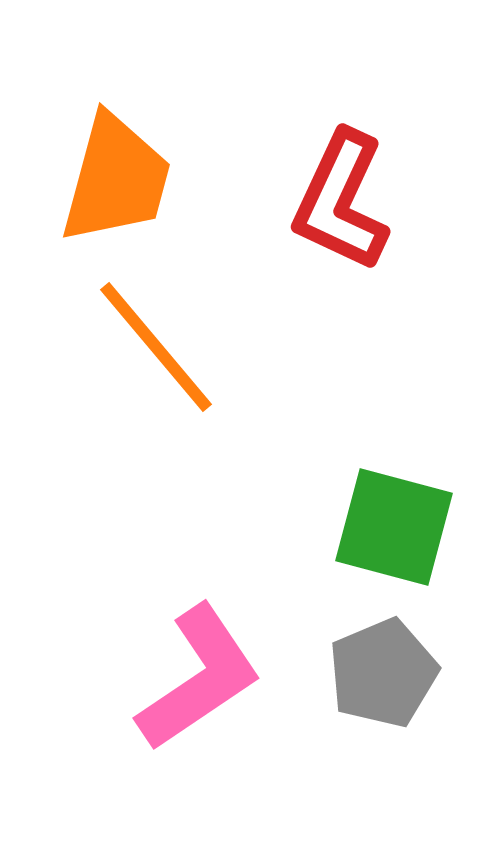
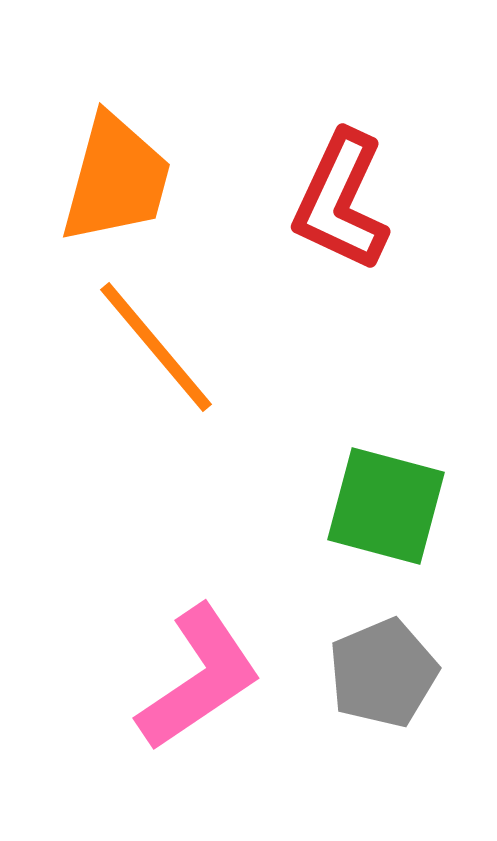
green square: moved 8 px left, 21 px up
